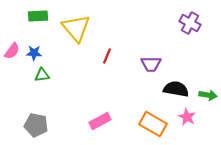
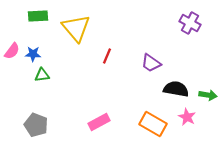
blue star: moved 1 px left, 1 px down
purple trapezoid: moved 1 px up; rotated 35 degrees clockwise
pink rectangle: moved 1 px left, 1 px down
gray pentagon: rotated 10 degrees clockwise
